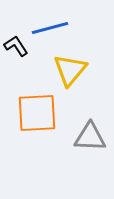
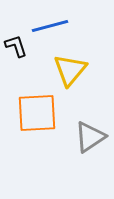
blue line: moved 2 px up
black L-shape: rotated 15 degrees clockwise
gray triangle: rotated 36 degrees counterclockwise
